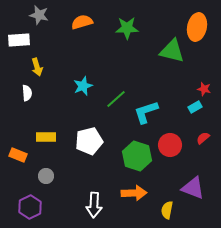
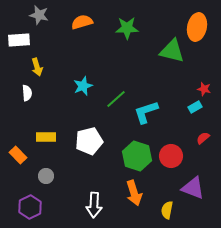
red circle: moved 1 px right, 11 px down
orange rectangle: rotated 24 degrees clockwise
orange arrow: rotated 75 degrees clockwise
